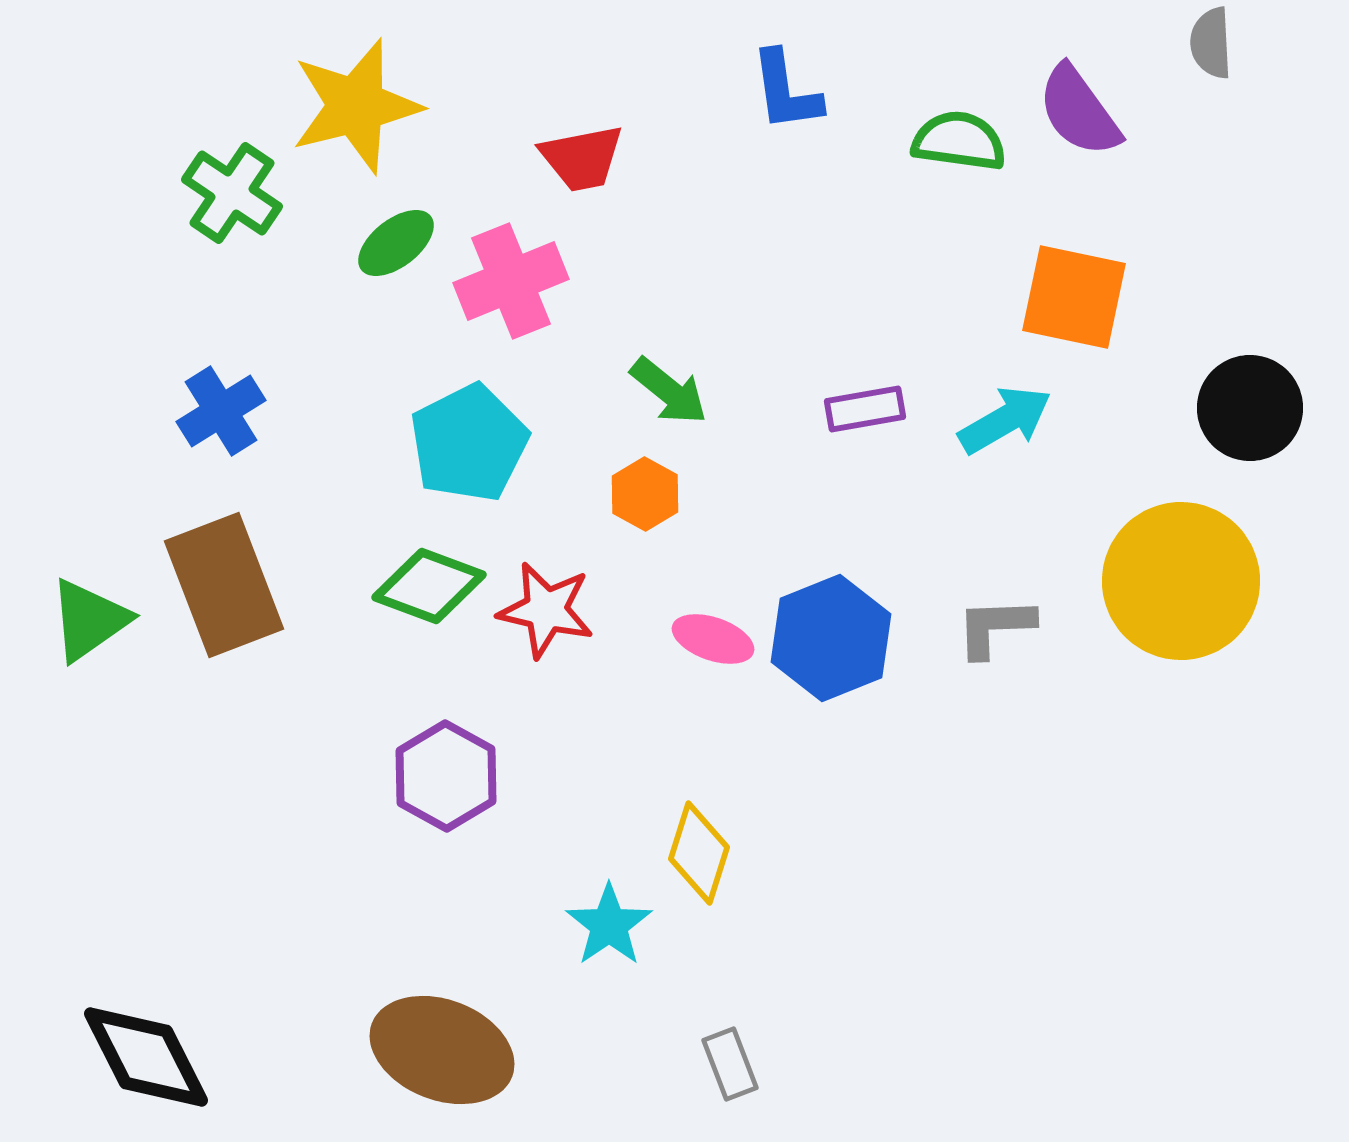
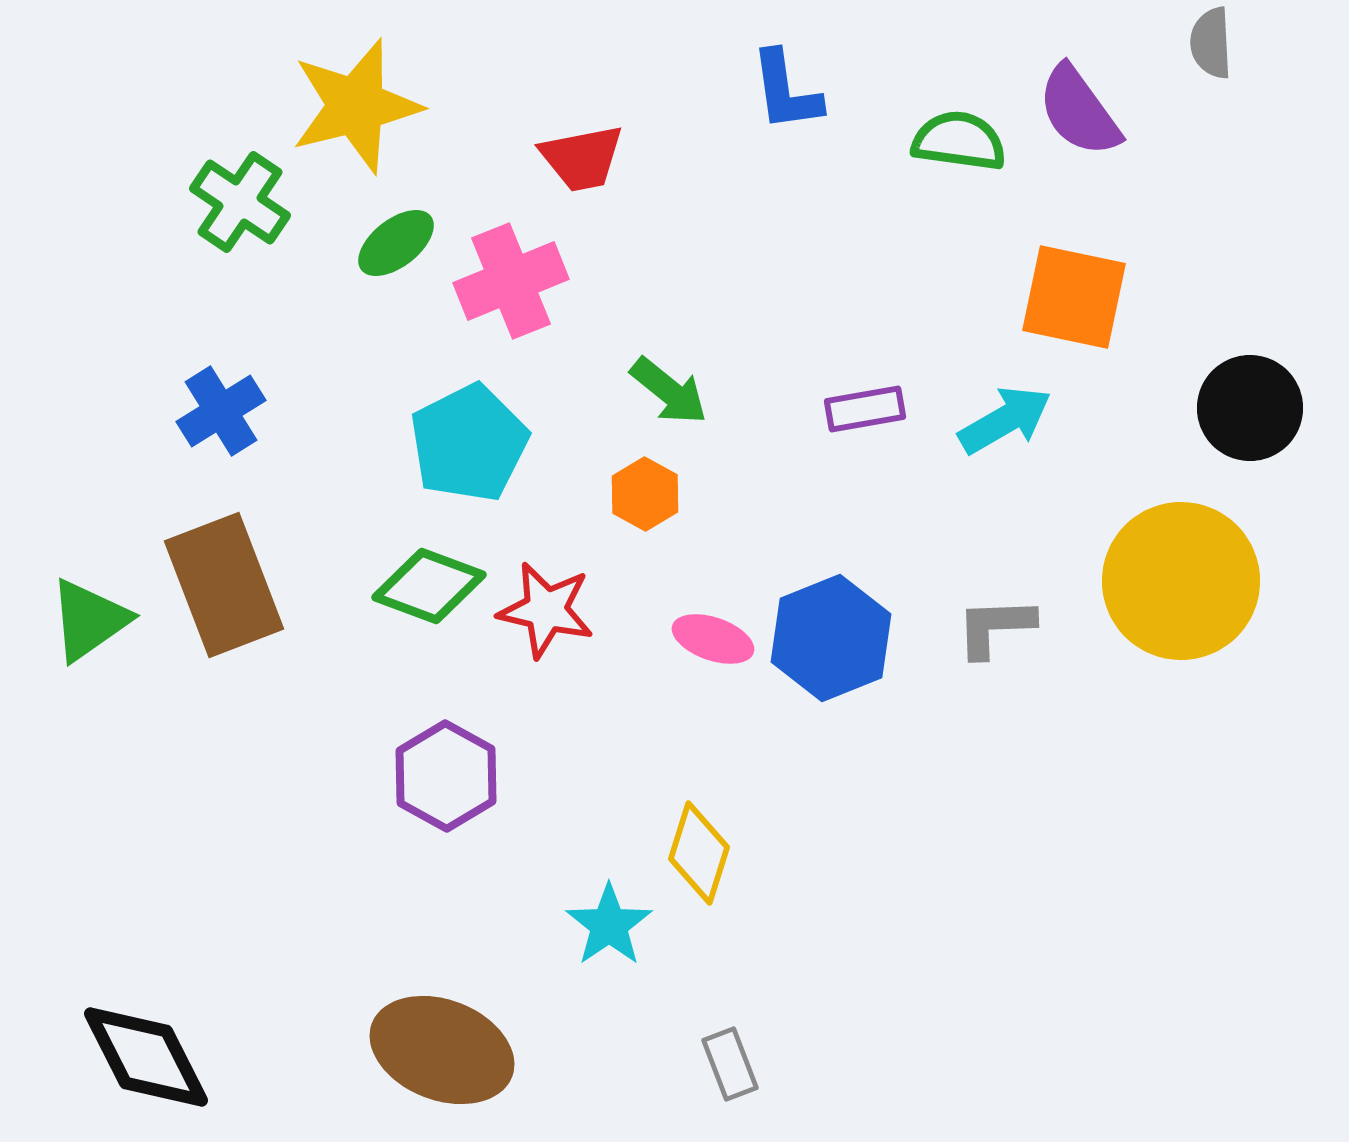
green cross: moved 8 px right, 9 px down
